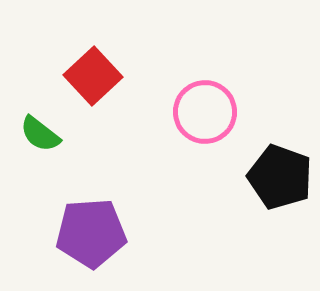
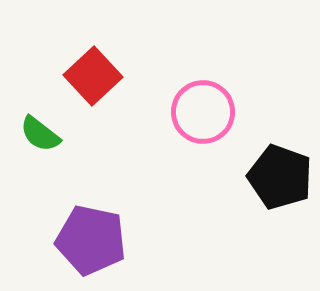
pink circle: moved 2 px left
purple pentagon: moved 7 px down; rotated 16 degrees clockwise
